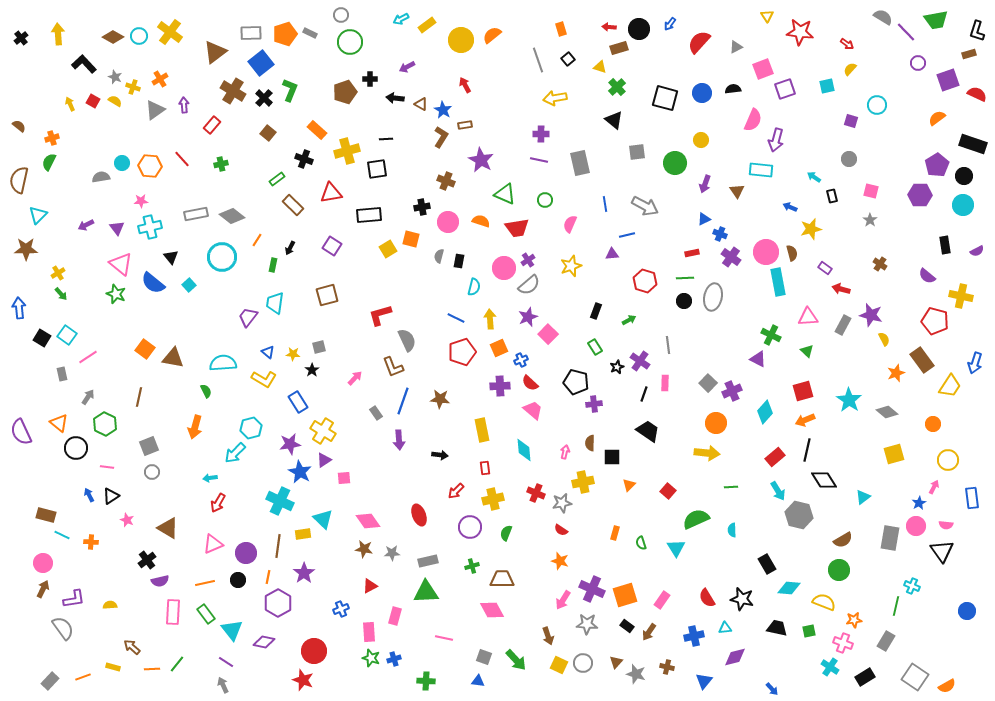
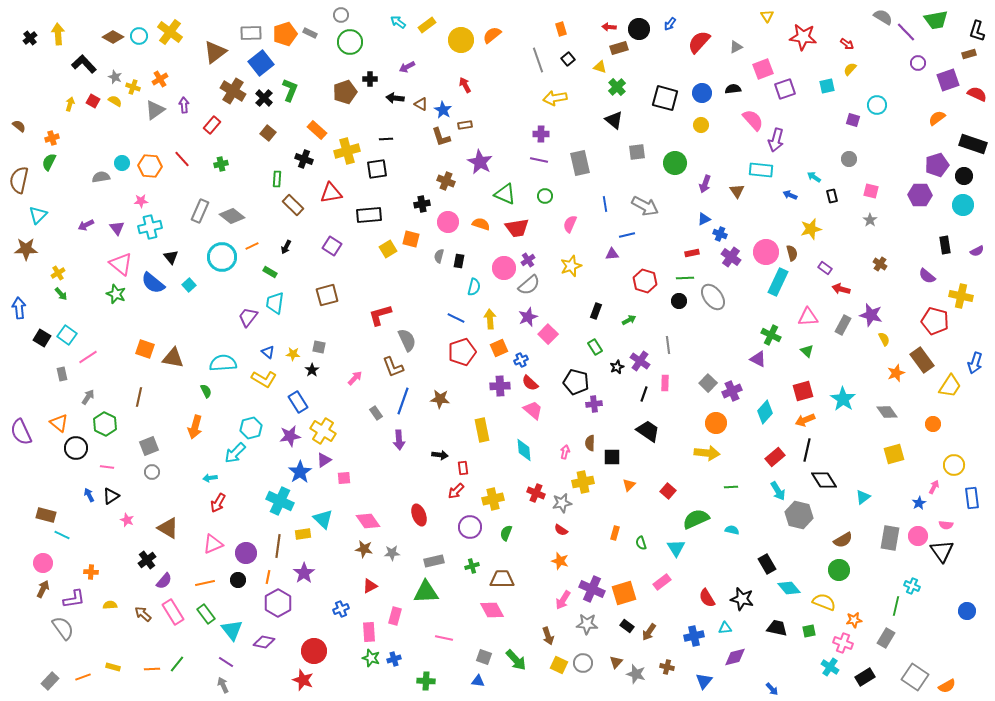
cyan arrow at (401, 19): moved 3 px left, 3 px down; rotated 63 degrees clockwise
red star at (800, 32): moved 3 px right, 5 px down
black cross at (21, 38): moved 9 px right
yellow arrow at (70, 104): rotated 40 degrees clockwise
pink semicircle at (753, 120): rotated 65 degrees counterclockwise
purple square at (851, 121): moved 2 px right, 1 px up
brown L-shape at (441, 137): rotated 130 degrees clockwise
yellow circle at (701, 140): moved 15 px up
purple star at (481, 160): moved 1 px left, 2 px down
purple pentagon at (937, 165): rotated 15 degrees clockwise
green rectangle at (277, 179): rotated 49 degrees counterclockwise
green circle at (545, 200): moved 4 px up
black cross at (422, 207): moved 3 px up
blue arrow at (790, 207): moved 12 px up
gray rectangle at (196, 214): moved 4 px right, 3 px up; rotated 55 degrees counterclockwise
orange semicircle at (481, 221): moved 3 px down
orange line at (257, 240): moved 5 px left, 6 px down; rotated 32 degrees clockwise
black arrow at (290, 248): moved 4 px left, 1 px up
green rectangle at (273, 265): moved 3 px left, 7 px down; rotated 72 degrees counterclockwise
cyan rectangle at (778, 282): rotated 36 degrees clockwise
gray ellipse at (713, 297): rotated 48 degrees counterclockwise
black circle at (684, 301): moved 5 px left
gray square at (319, 347): rotated 24 degrees clockwise
orange square at (145, 349): rotated 18 degrees counterclockwise
cyan star at (849, 400): moved 6 px left, 1 px up
gray diamond at (887, 412): rotated 15 degrees clockwise
purple star at (290, 444): moved 8 px up
yellow circle at (948, 460): moved 6 px right, 5 px down
red rectangle at (485, 468): moved 22 px left
blue star at (300, 472): rotated 10 degrees clockwise
pink circle at (916, 526): moved 2 px right, 10 px down
cyan semicircle at (732, 530): rotated 104 degrees clockwise
orange cross at (91, 542): moved 30 px down
gray rectangle at (428, 561): moved 6 px right
purple semicircle at (160, 581): moved 4 px right; rotated 36 degrees counterclockwise
cyan diamond at (789, 588): rotated 45 degrees clockwise
orange square at (625, 595): moved 1 px left, 2 px up
pink rectangle at (662, 600): moved 18 px up; rotated 18 degrees clockwise
pink rectangle at (173, 612): rotated 35 degrees counterclockwise
gray rectangle at (886, 641): moved 3 px up
brown arrow at (132, 647): moved 11 px right, 33 px up
